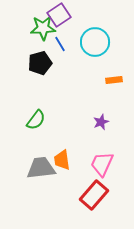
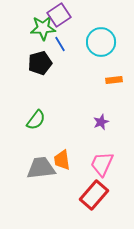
cyan circle: moved 6 px right
